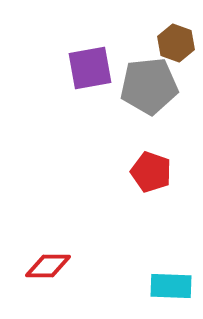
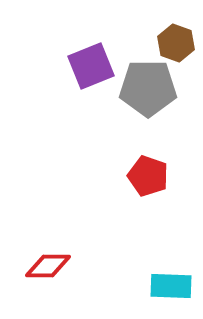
purple square: moved 1 px right, 2 px up; rotated 12 degrees counterclockwise
gray pentagon: moved 1 px left, 2 px down; rotated 6 degrees clockwise
red pentagon: moved 3 px left, 4 px down
